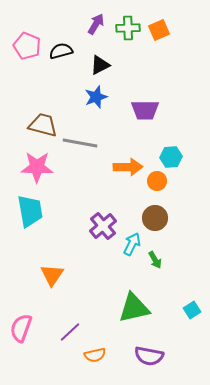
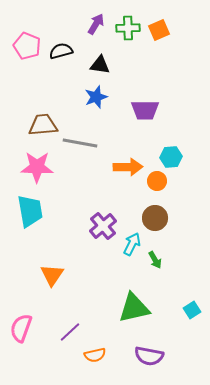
black triangle: rotated 35 degrees clockwise
brown trapezoid: rotated 20 degrees counterclockwise
